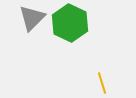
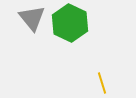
gray triangle: rotated 24 degrees counterclockwise
